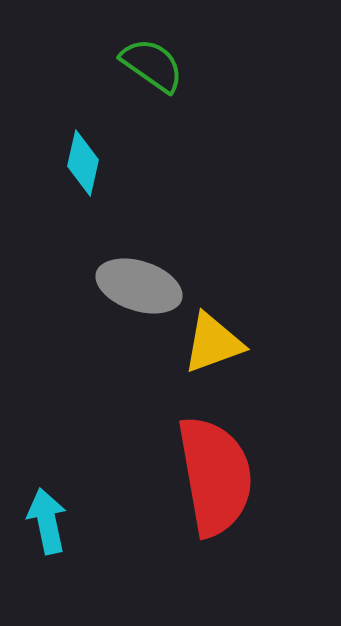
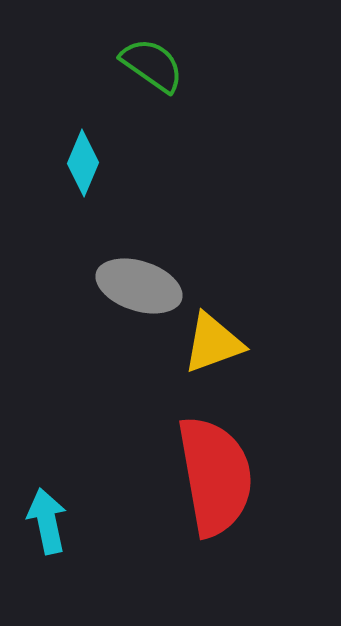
cyan diamond: rotated 10 degrees clockwise
